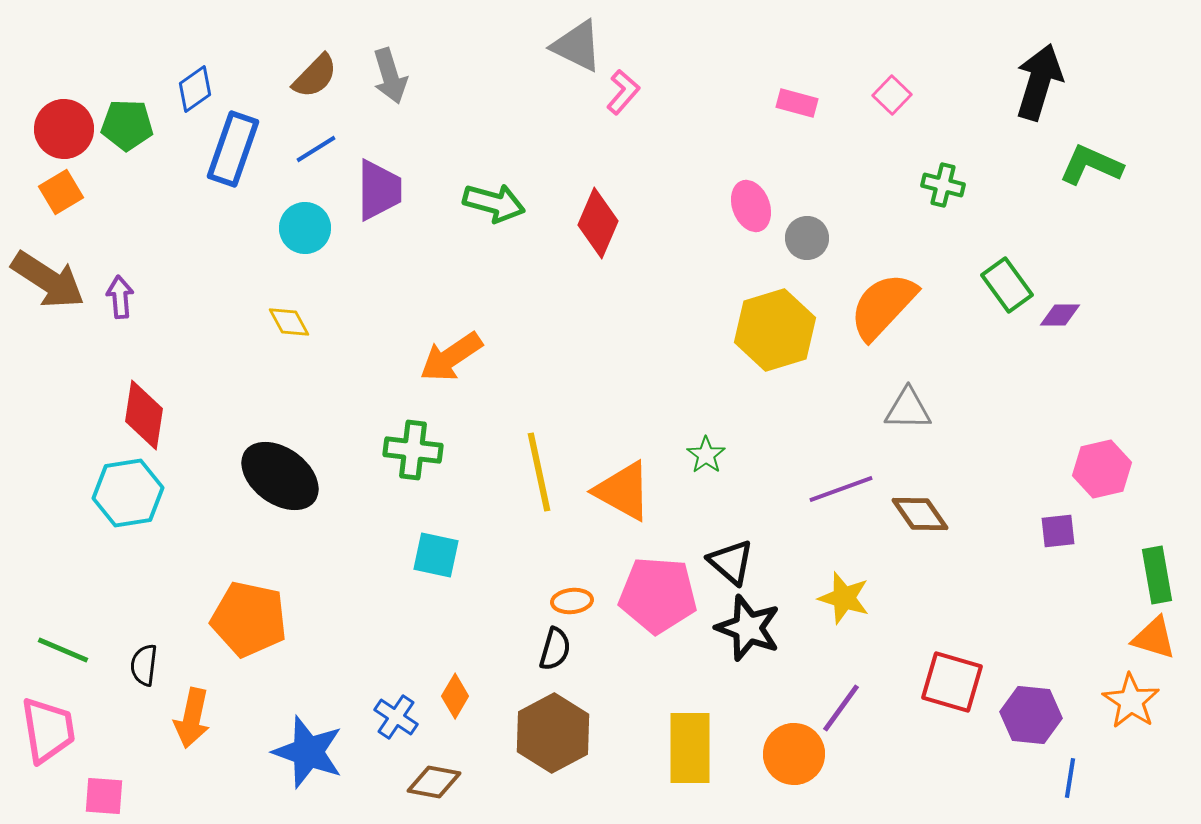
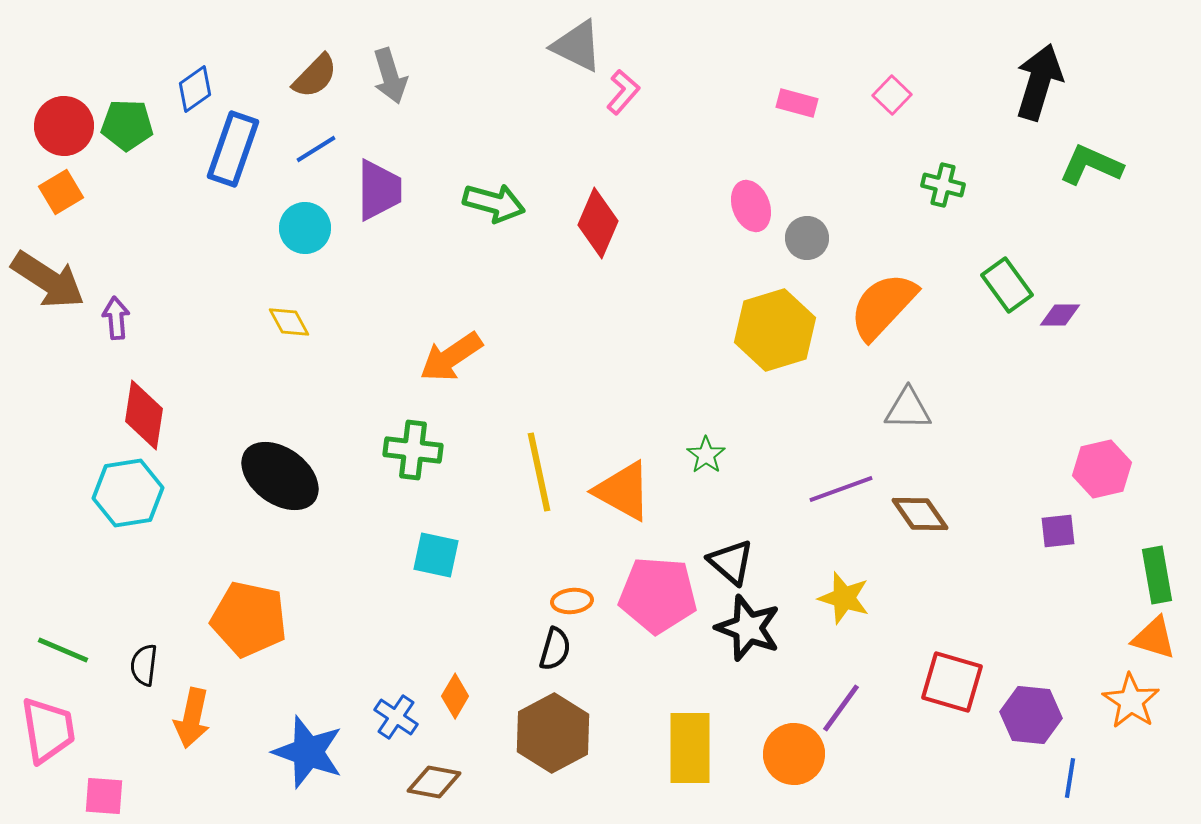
red circle at (64, 129): moved 3 px up
purple arrow at (120, 297): moved 4 px left, 21 px down
